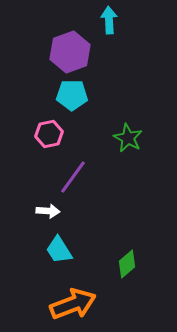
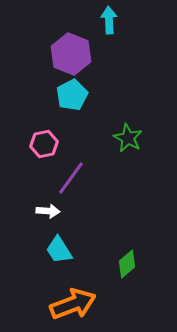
purple hexagon: moved 1 px right, 2 px down; rotated 18 degrees counterclockwise
cyan pentagon: rotated 28 degrees counterclockwise
pink hexagon: moved 5 px left, 10 px down
purple line: moved 2 px left, 1 px down
